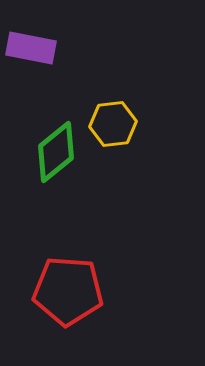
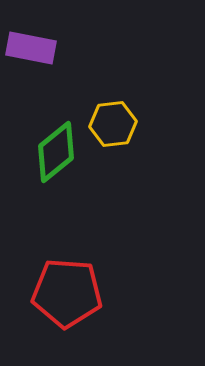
red pentagon: moved 1 px left, 2 px down
